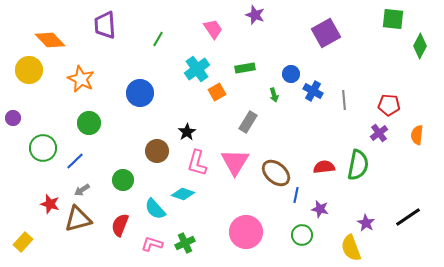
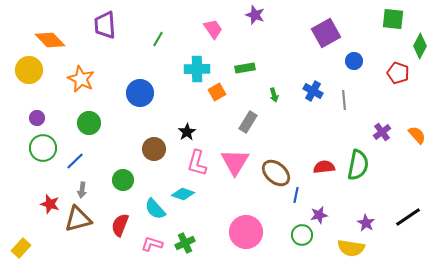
cyan cross at (197, 69): rotated 35 degrees clockwise
blue circle at (291, 74): moved 63 px right, 13 px up
red pentagon at (389, 105): moved 9 px right, 32 px up; rotated 15 degrees clockwise
purple circle at (13, 118): moved 24 px right
purple cross at (379, 133): moved 3 px right, 1 px up
orange semicircle at (417, 135): rotated 132 degrees clockwise
brown circle at (157, 151): moved 3 px left, 2 px up
gray arrow at (82, 190): rotated 49 degrees counterclockwise
purple star at (320, 209): moved 1 px left, 6 px down; rotated 24 degrees counterclockwise
yellow rectangle at (23, 242): moved 2 px left, 6 px down
yellow semicircle at (351, 248): rotated 60 degrees counterclockwise
